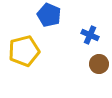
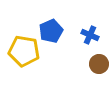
blue pentagon: moved 2 px right, 16 px down; rotated 25 degrees clockwise
yellow pentagon: rotated 24 degrees clockwise
